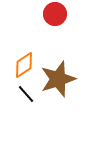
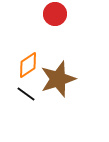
orange diamond: moved 4 px right
black line: rotated 12 degrees counterclockwise
